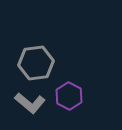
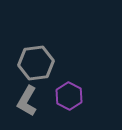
gray L-shape: moved 3 px left, 2 px up; rotated 80 degrees clockwise
